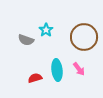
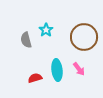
gray semicircle: rotated 56 degrees clockwise
